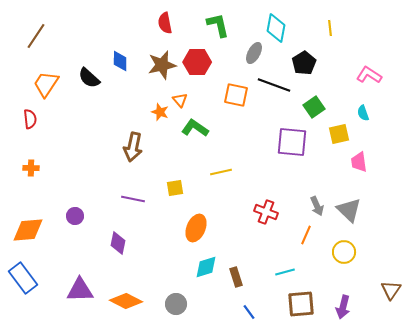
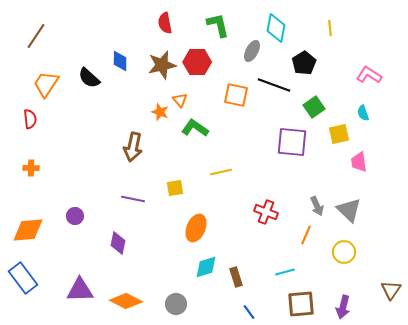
gray ellipse at (254, 53): moved 2 px left, 2 px up
